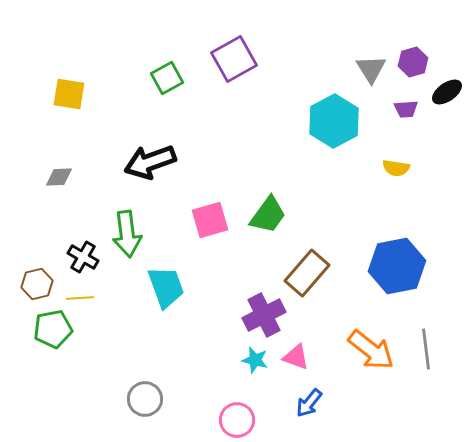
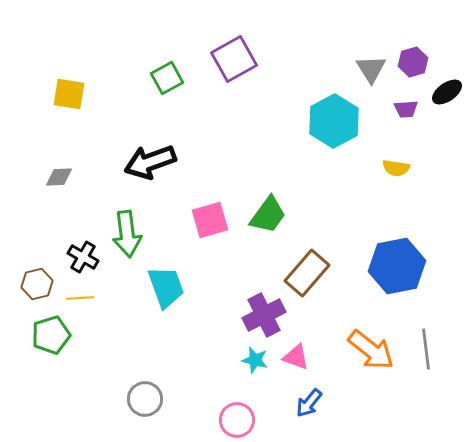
green pentagon: moved 2 px left, 6 px down; rotated 6 degrees counterclockwise
